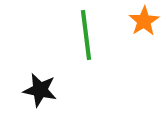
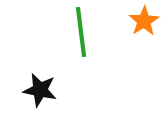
green line: moved 5 px left, 3 px up
